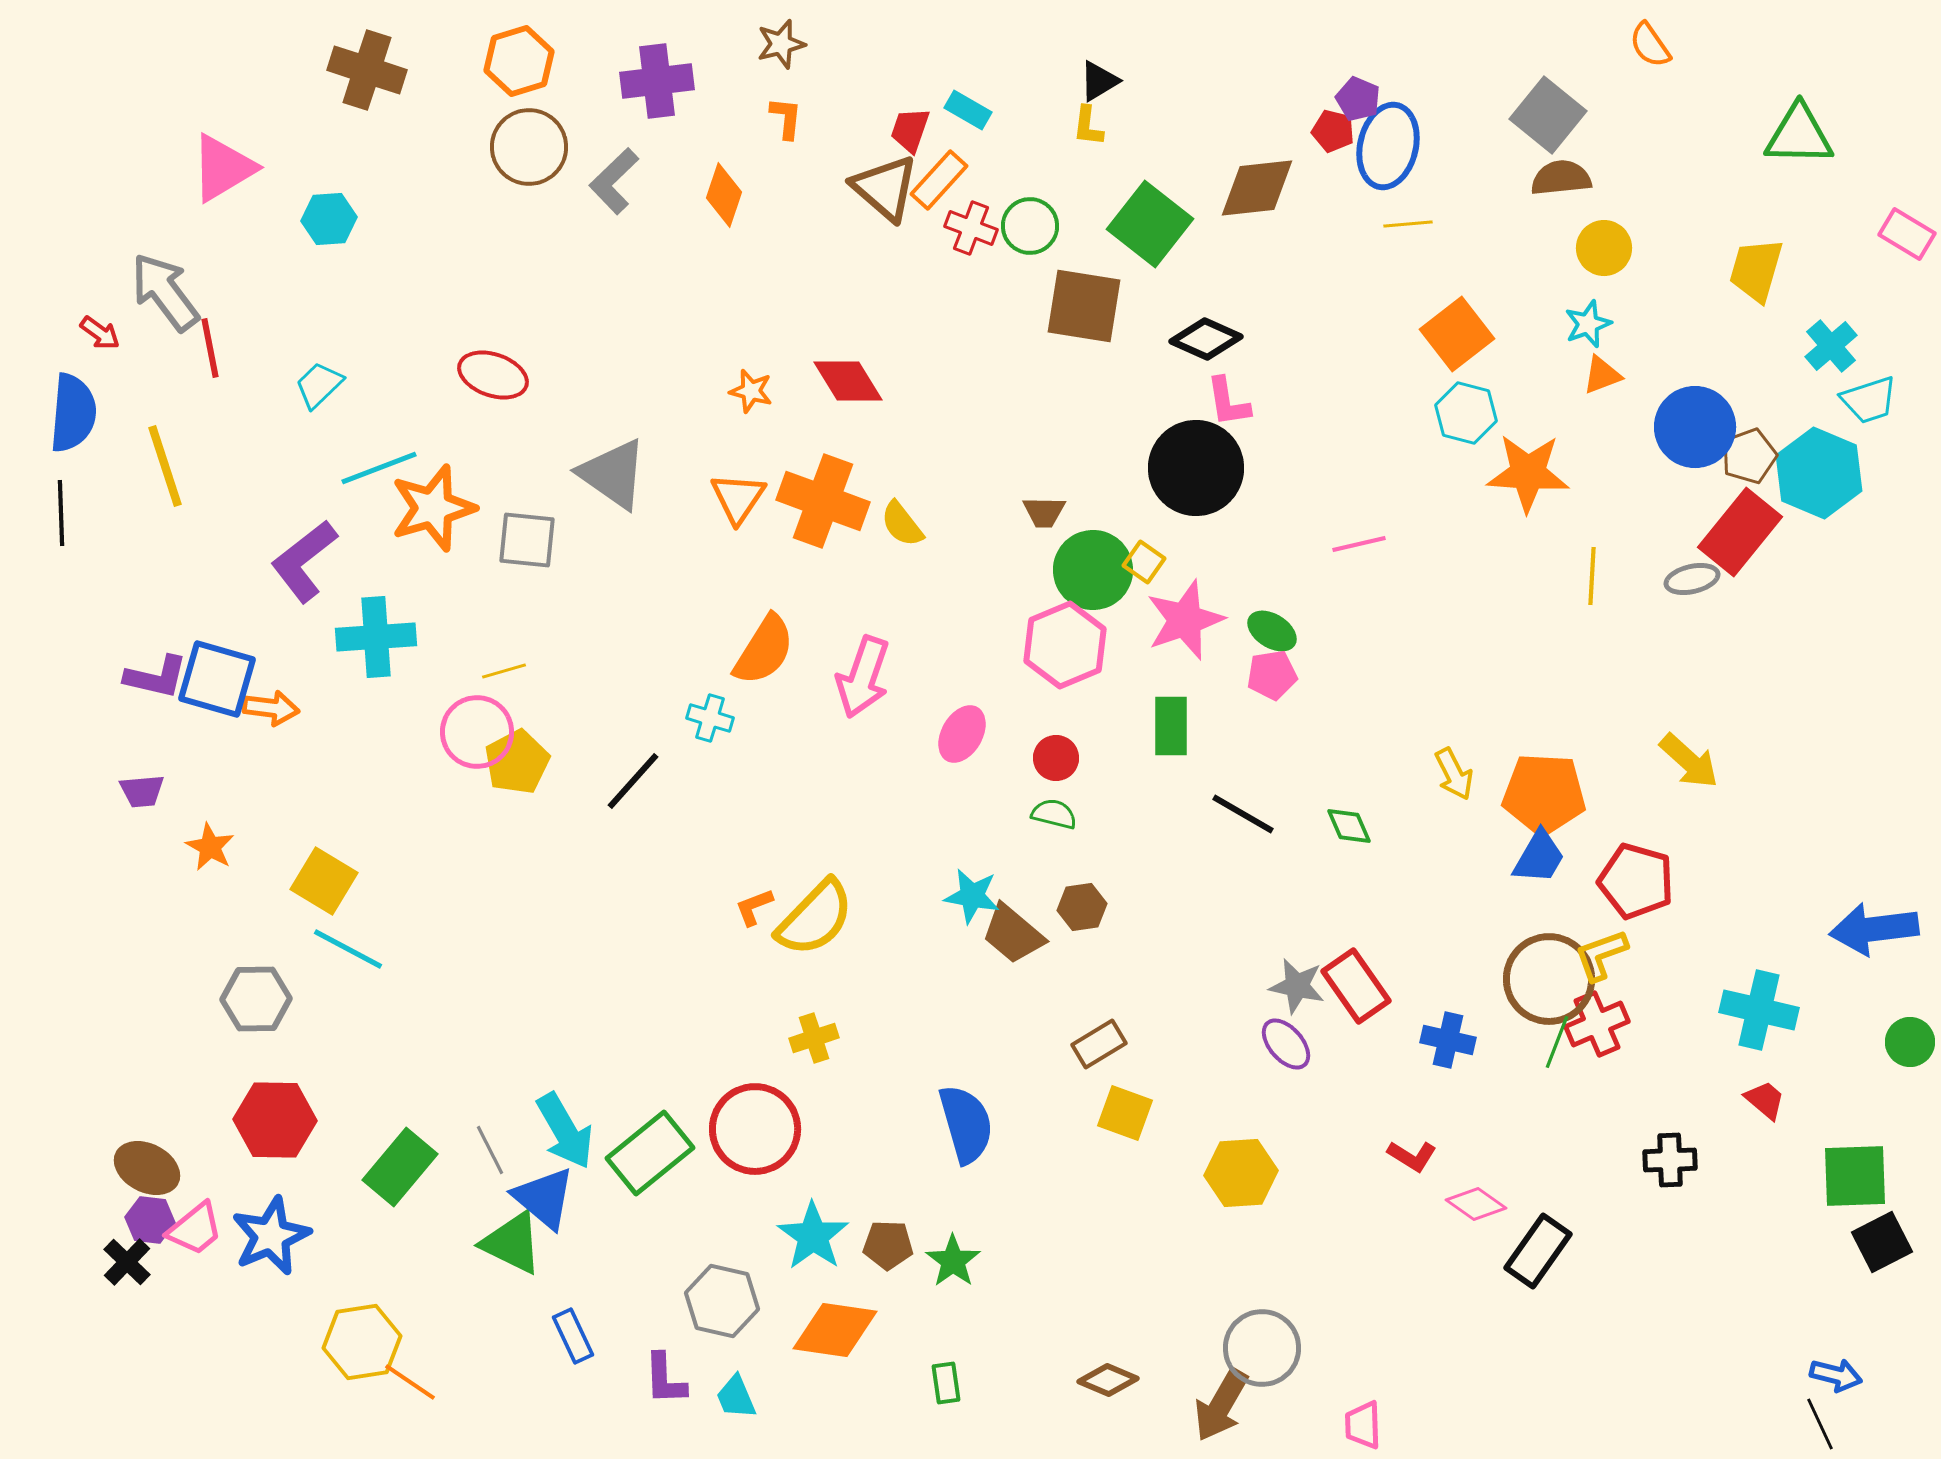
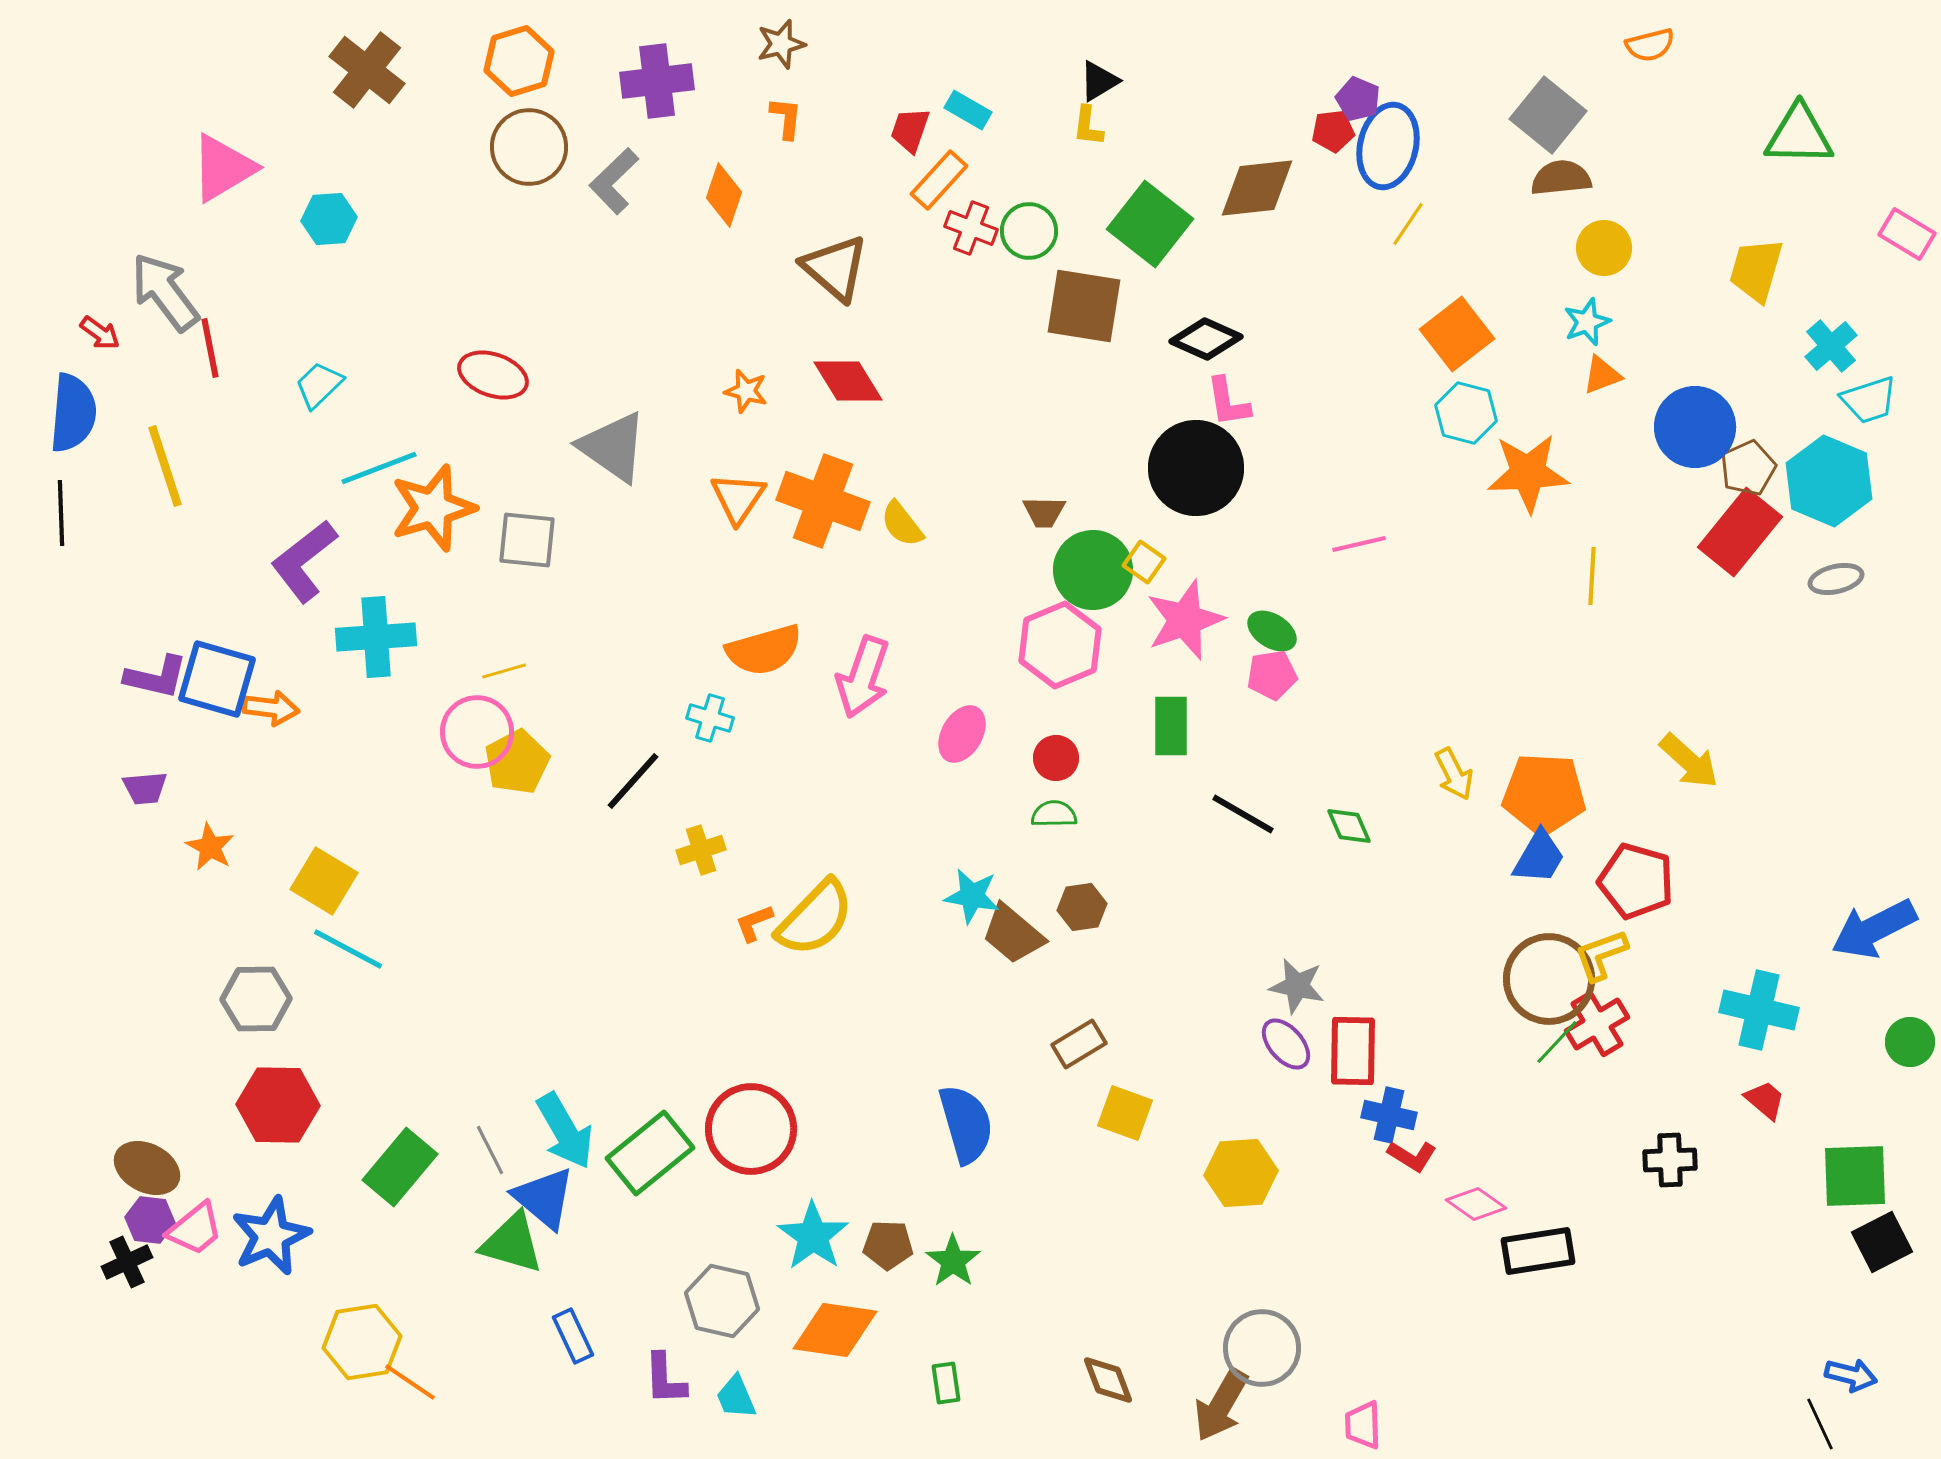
orange semicircle at (1650, 45): rotated 69 degrees counterclockwise
brown cross at (367, 70): rotated 20 degrees clockwise
red pentagon at (1333, 131): rotated 21 degrees counterclockwise
brown triangle at (885, 188): moved 50 px left, 80 px down
yellow line at (1408, 224): rotated 51 degrees counterclockwise
green circle at (1030, 226): moved 1 px left, 5 px down
cyan star at (1588, 324): moved 1 px left, 2 px up
orange star at (751, 391): moved 5 px left
brown pentagon at (1749, 456): moved 1 px left, 12 px down; rotated 4 degrees counterclockwise
orange star at (1528, 473): rotated 6 degrees counterclockwise
cyan hexagon at (1819, 473): moved 10 px right, 8 px down
gray triangle at (613, 474): moved 27 px up
gray ellipse at (1692, 579): moved 144 px right
pink hexagon at (1065, 645): moved 5 px left
orange semicircle at (764, 650): rotated 42 degrees clockwise
purple trapezoid at (142, 791): moved 3 px right, 3 px up
green semicircle at (1054, 814): rotated 15 degrees counterclockwise
orange L-shape at (754, 907): moved 16 px down
blue arrow at (1874, 929): rotated 20 degrees counterclockwise
red rectangle at (1356, 986): moved 3 px left, 65 px down; rotated 36 degrees clockwise
red cross at (1597, 1024): rotated 8 degrees counterclockwise
yellow cross at (814, 1038): moved 113 px left, 188 px up
blue cross at (1448, 1040): moved 59 px left, 75 px down
green line at (1557, 1042): rotated 22 degrees clockwise
brown rectangle at (1099, 1044): moved 20 px left
red hexagon at (275, 1120): moved 3 px right, 15 px up
red circle at (755, 1129): moved 4 px left
green triangle at (512, 1243): rotated 10 degrees counterclockwise
black rectangle at (1538, 1251): rotated 46 degrees clockwise
black cross at (127, 1262): rotated 21 degrees clockwise
blue arrow at (1836, 1375): moved 15 px right
brown diamond at (1108, 1380): rotated 46 degrees clockwise
